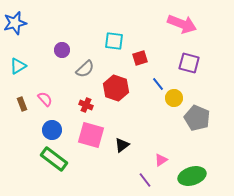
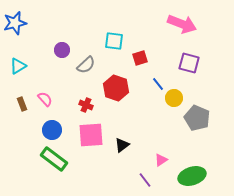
gray semicircle: moved 1 px right, 4 px up
pink square: rotated 20 degrees counterclockwise
